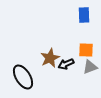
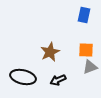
blue rectangle: rotated 14 degrees clockwise
brown star: moved 6 px up
black arrow: moved 8 px left, 16 px down
black ellipse: rotated 45 degrees counterclockwise
